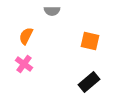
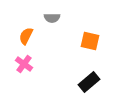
gray semicircle: moved 7 px down
